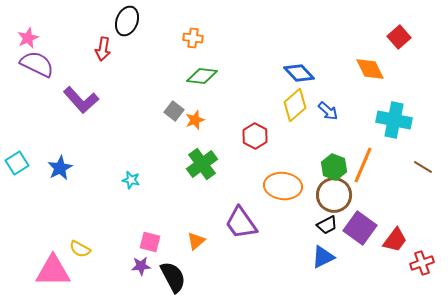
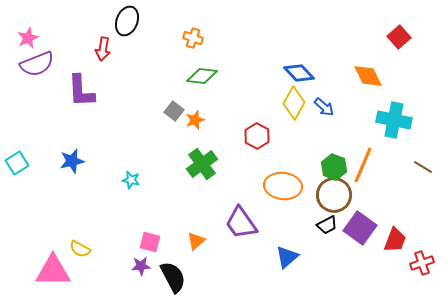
orange cross: rotated 12 degrees clockwise
purple semicircle: rotated 132 degrees clockwise
orange diamond: moved 2 px left, 7 px down
purple L-shape: moved 9 px up; rotated 39 degrees clockwise
yellow diamond: moved 1 px left, 2 px up; rotated 20 degrees counterclockwise
blue arrow: moved 4 px left, 4 px up
red hexagon: moved 2 px right
blue star: moved 12 px right, 7 px up; rotated 15 degrees clockwise
red trapezoid: rotated 16 degrees counterclockwise
blue triangle: moved 36 px left; rotated 15 degrees counterclockwise
